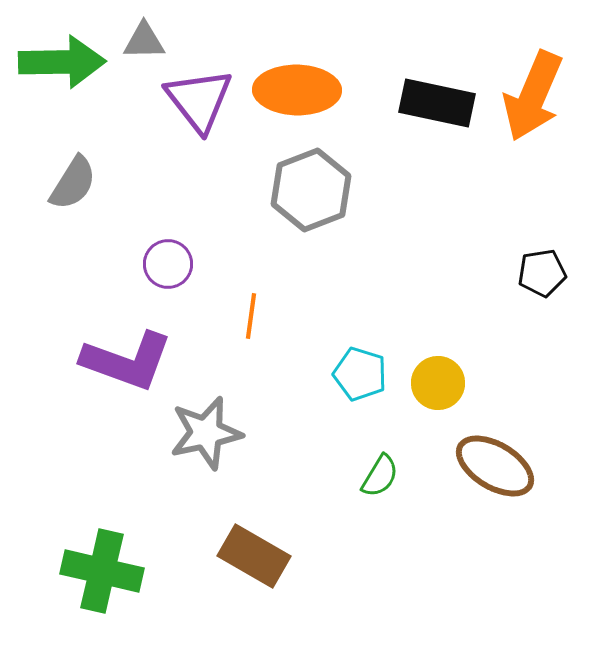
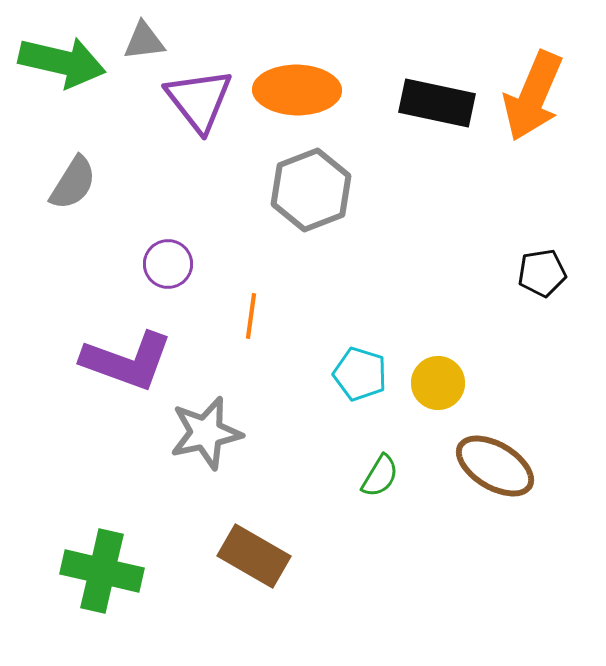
gray triangle: rotated 6 degrees counterclockwise
green arrow: rotated 14 degrees clockwise
